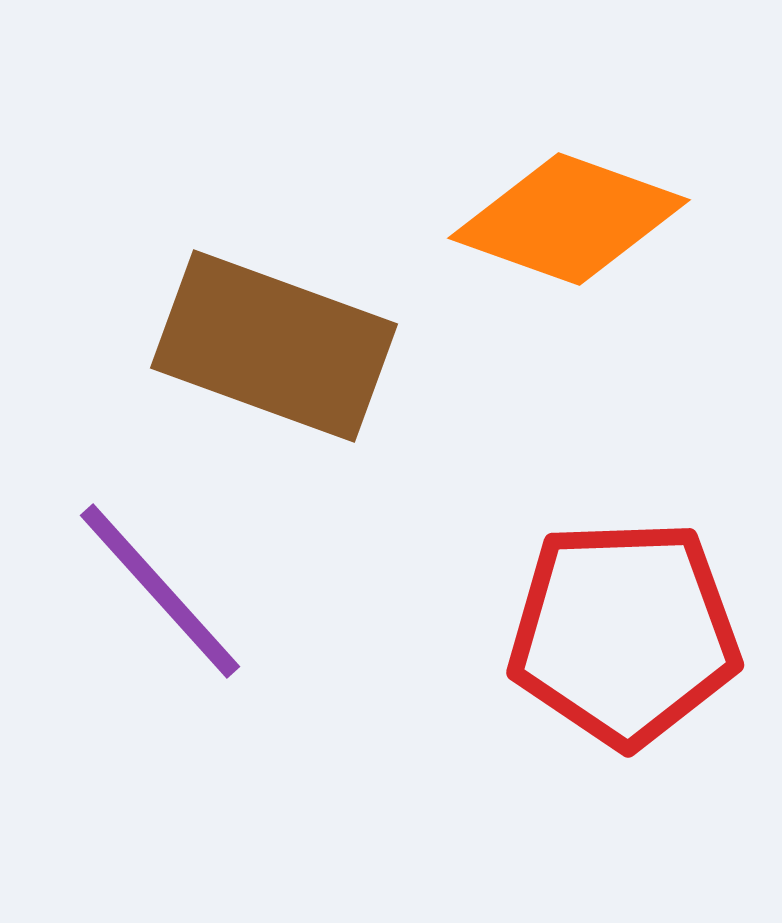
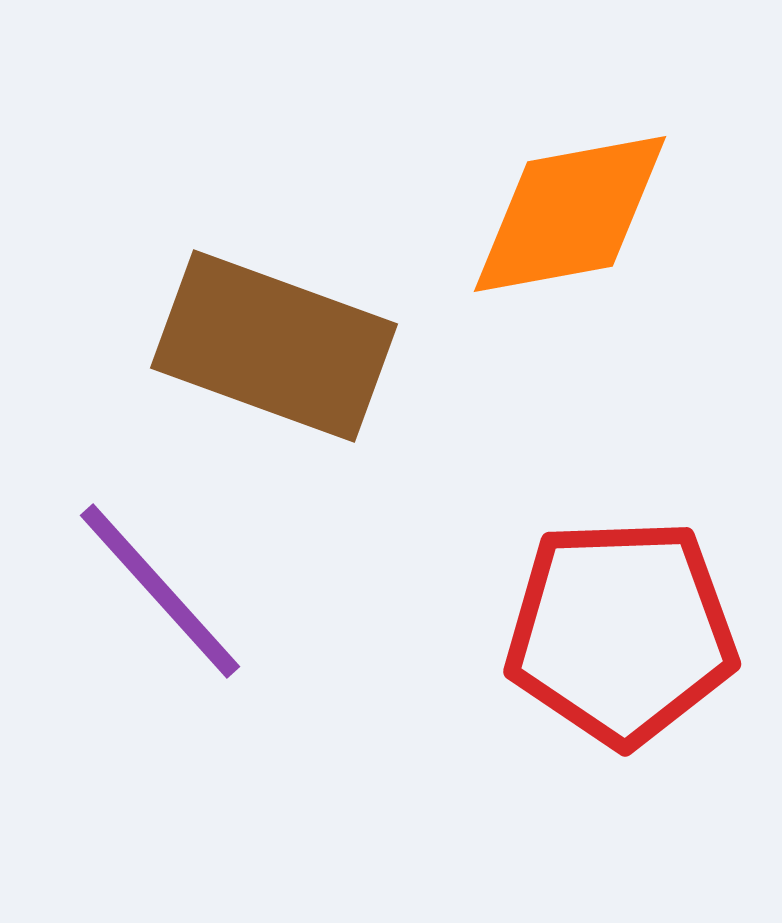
orange diamond: moved 1 px right, 5 px up; rotated 30 degrees counterclockwise
red pentagon: moved 3 px left, 1 px up
